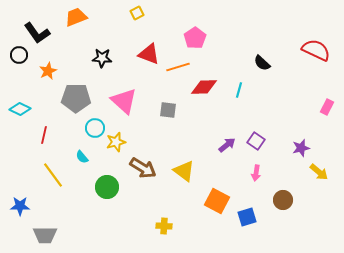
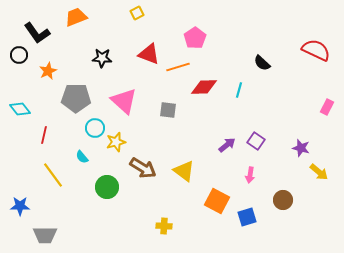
cyan diamond: rotated 25 degrees clockwise
purple star: rotated 30 degrees clockwise
pink arrow: moved 6 px left, 2 px down
